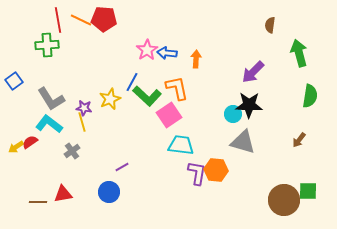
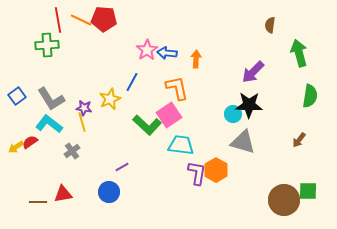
blue square: moved 3 px right, 15 px down
green L-shape: moved 29 px down
orange hexagon: rotated 25 degrees clockwise
